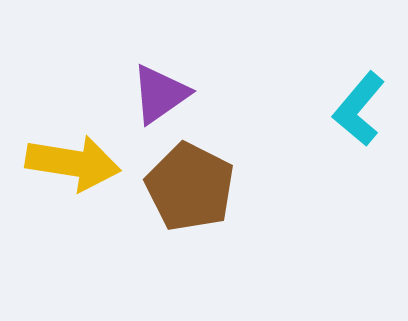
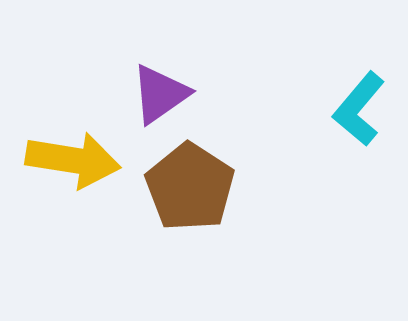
yellow arrow: moved 3 px up
brown pentagon: rotated 6 degrees clockwise
